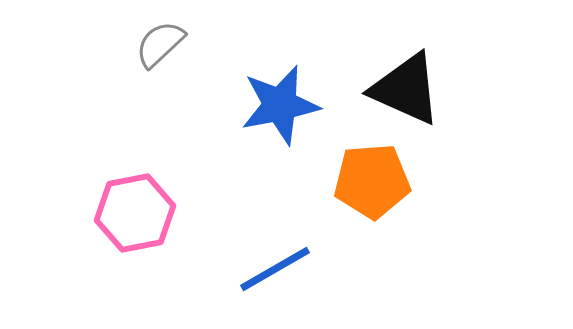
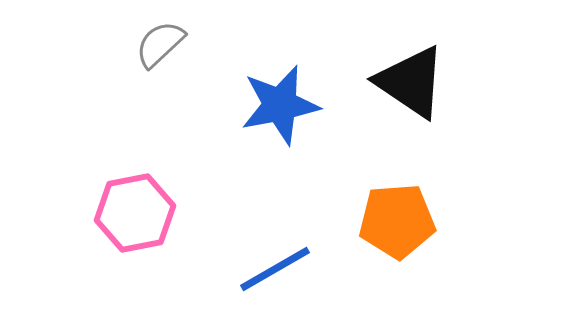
black triangle: moved 5 px right, 7 px up; rotated 10 degrees clockwise
orange pentagon: moved 25 px right, 40 px down
